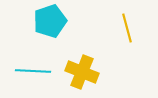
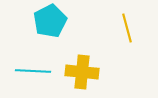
cyan pentagon: rotated 8 degrees counterclockwise
yellow cross: rotated 16 degrees counterclockwise
